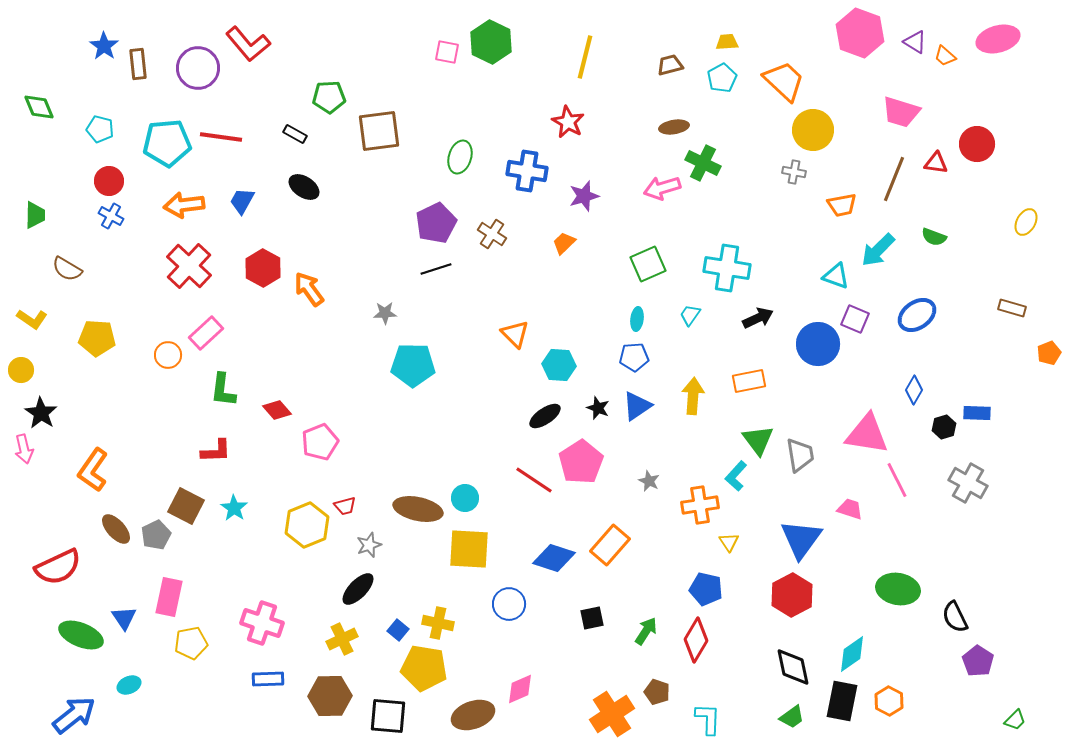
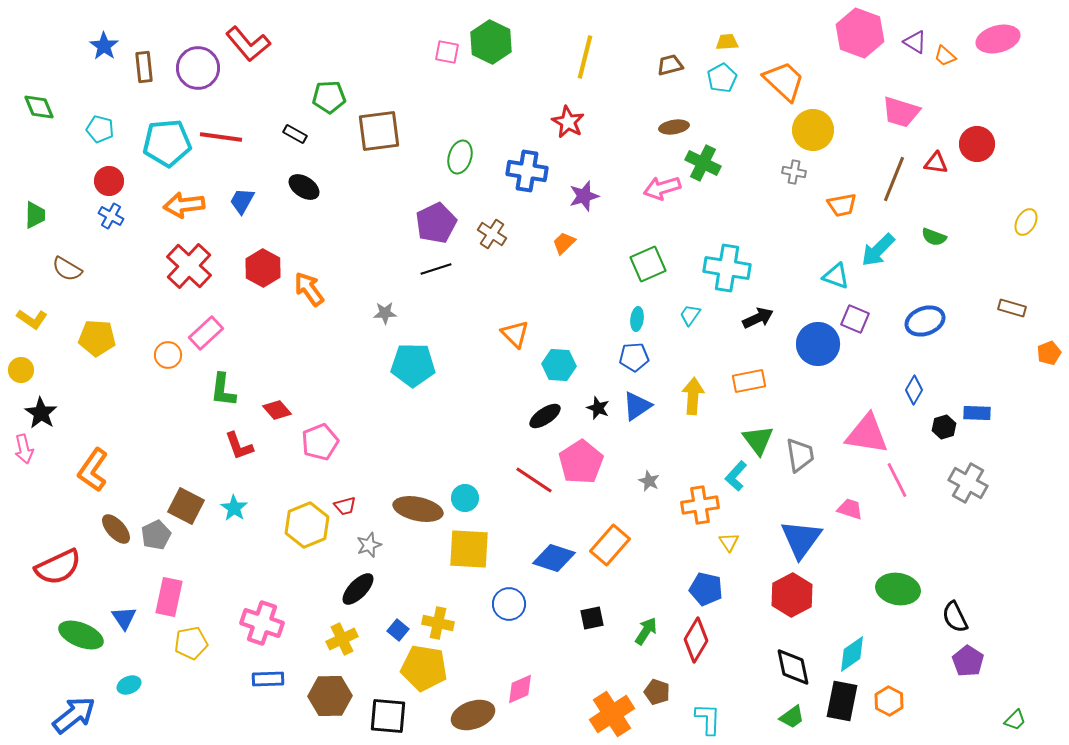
brown rectangle at (138, 64): moved 6 px right, 3 px down
blue ellipse at (917, 315): moved 8 px right, 6 px down; rotated 15 degrees clockwise
red L-shape at (216, 451): moved 23 px right, 5 px up; rotated 72 degrees clockwise
purple pentagon at (978, 661): moved 10 px left
